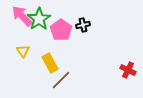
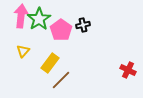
pink arrow: moved 1 px left; rotated 50 degrees clockwise
yellow triangle: rotated 16 degrees clockwise
yellow rectangle: rotated 66 degrees clockwise
